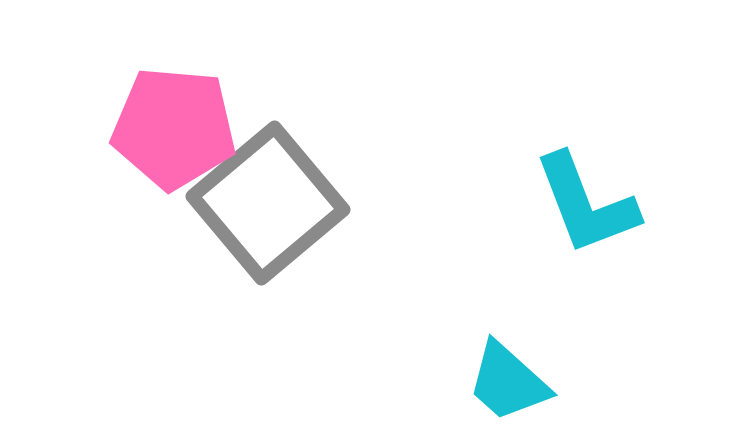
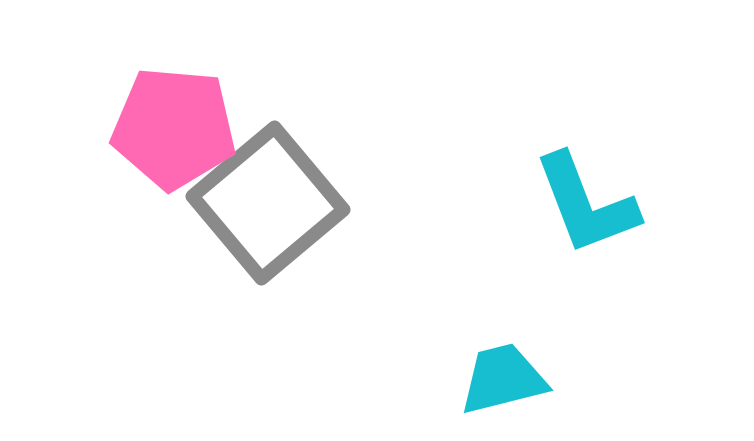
cyan trapezoid: moved 5 px left, 3 px up; rotated 124 degrees clockwise
